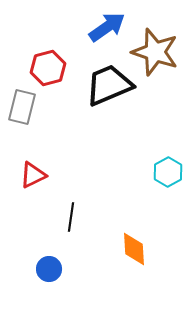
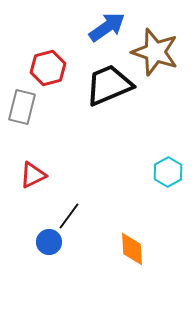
black line: moved 2 px left, 1 px up; rotated 28 degrees clockwise
orange diamond: moved 2 px left
blue circle: moved 27 px up
